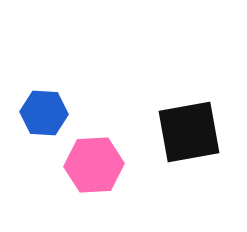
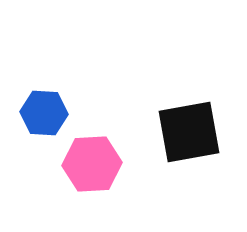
pink hexagon: moved 2 px left, 1 px up
